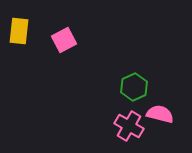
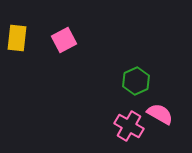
yellow rectangle: moved 2 px left, 7 px down
green hexagon: moved 2 px right, 6 px up
pink semicircle: rotated 16 degrees clockwise
